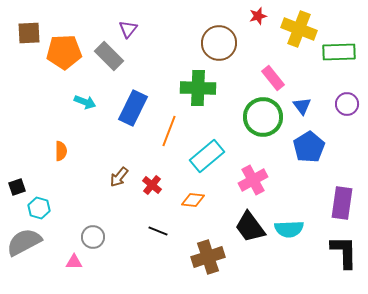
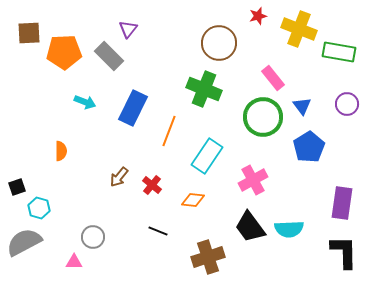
green rectangle: rotated 12 degrees clockwise
green cross: moved 6 px right, 1 px down; rotated 20 degrees clockwise
cyan rectangle: rotated 16 degrees counterclockwise
